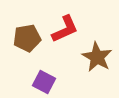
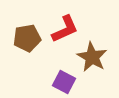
brown star: moved 5 px left
purple square: moved 20 px right
